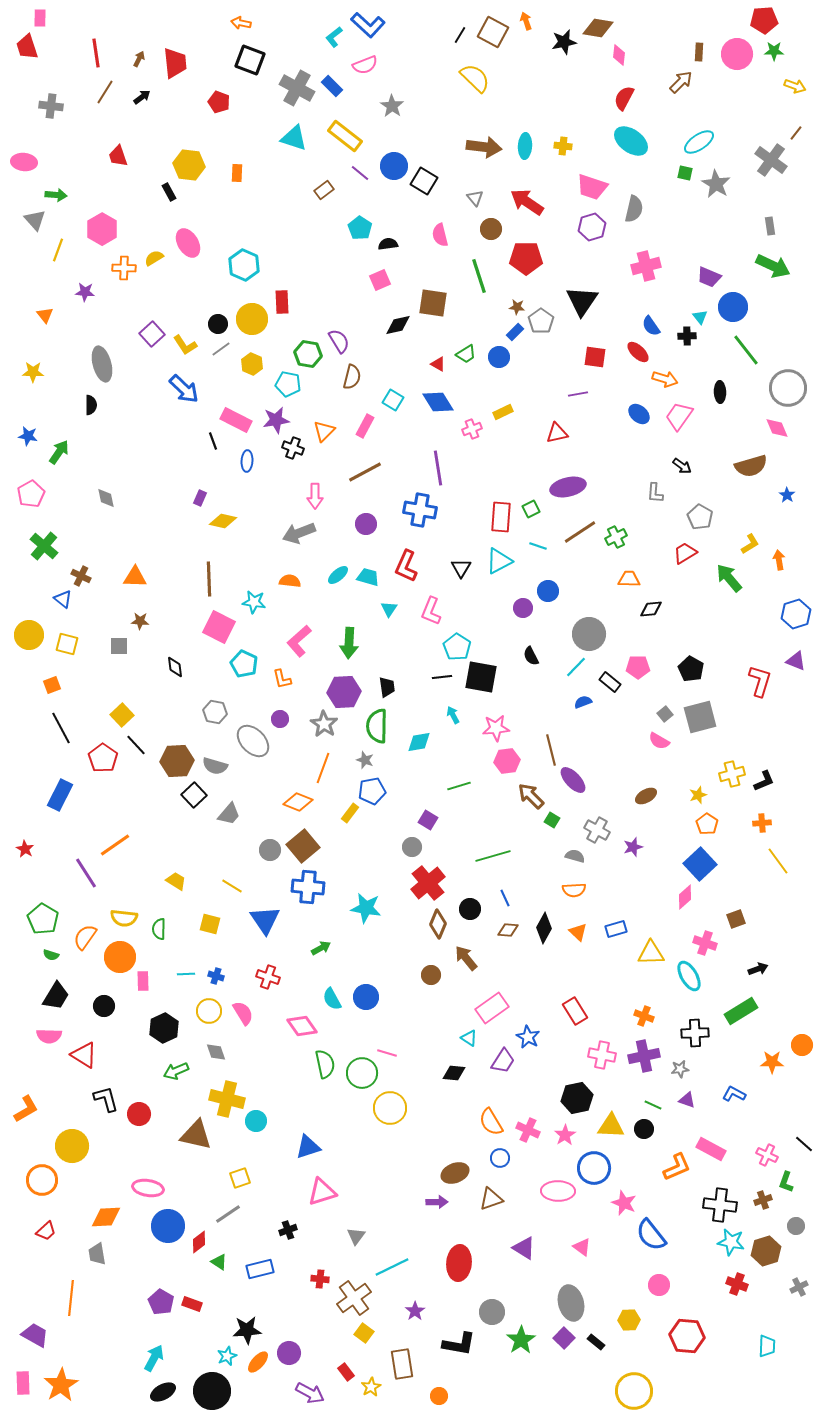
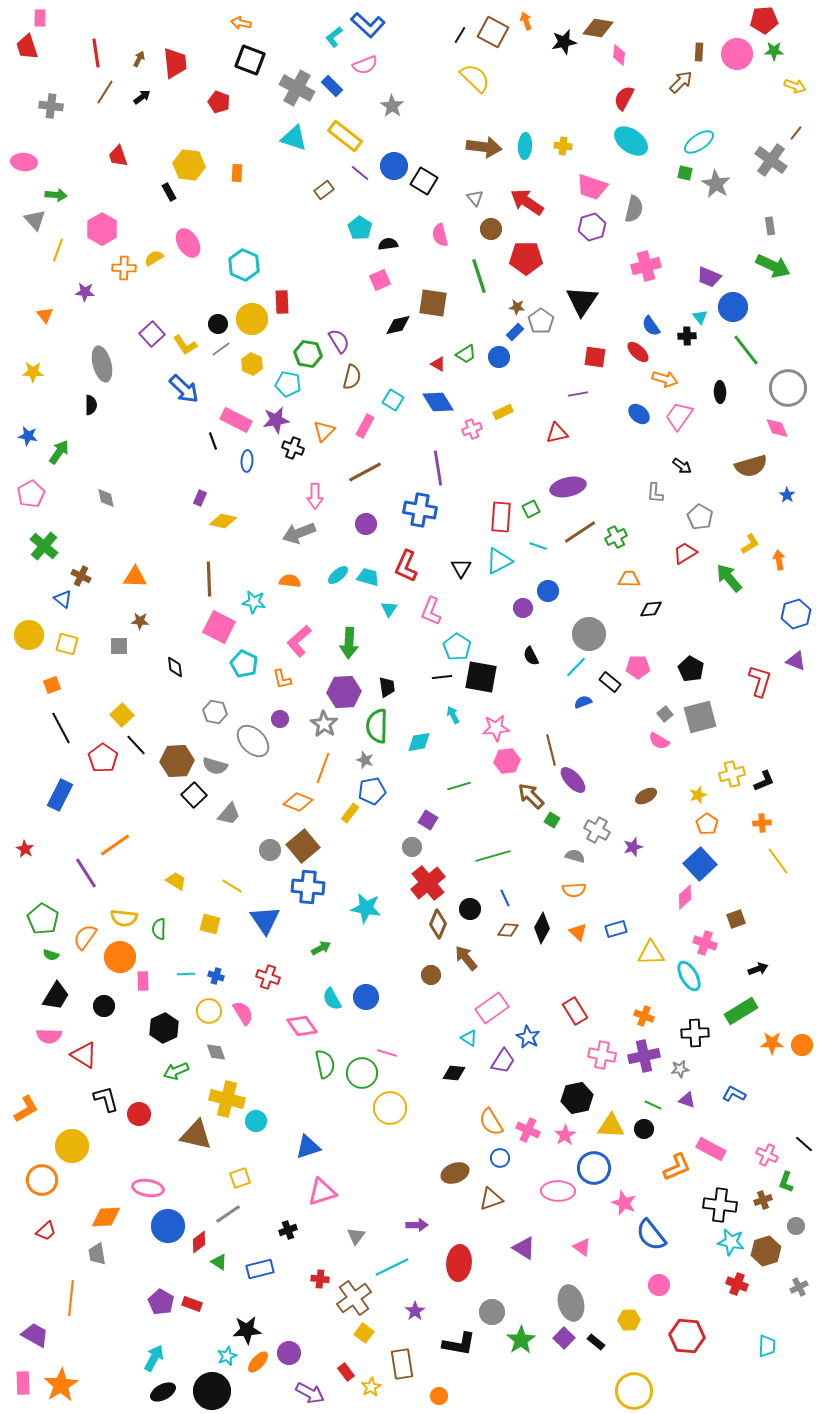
black diamond at (544, 928): moved 2 px left
orange star at (772, 1062): moved 19 px up
purple arrow at (437, 1202): moved 20 px left, 23 px down
